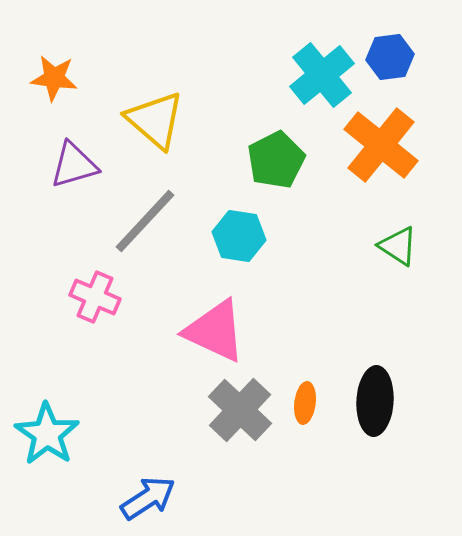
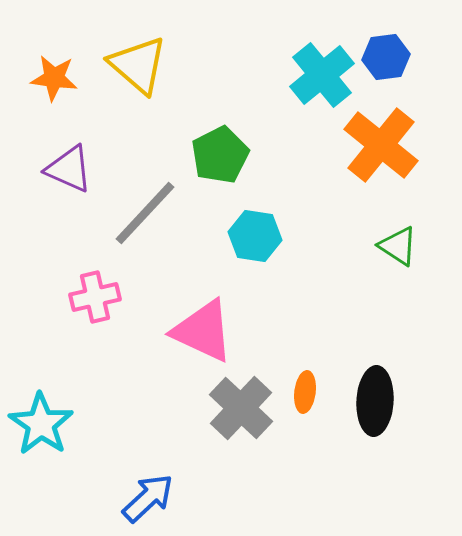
blue hexagon: moved 4 px left
yellow triangle: moved 17 px left, 55 px up
green pentagon: moved 56 px left, 5 px up
purple triangle: moved 5 px left, 4 px down; rotated 40 degrees clockwise
gray line: moved 8 px up
cyan hexagon: moved 16 px right
pink cross: rotated 36 degrees counterclockwise
pink triangle: moved 12 px left
orange ellipse: moved 11 px up
gray cross: moved 1 px right, 2 px up
cyan star: moved 6 px left, 10 px up
blue arrow: rotated 10 degrees counterclockwise
